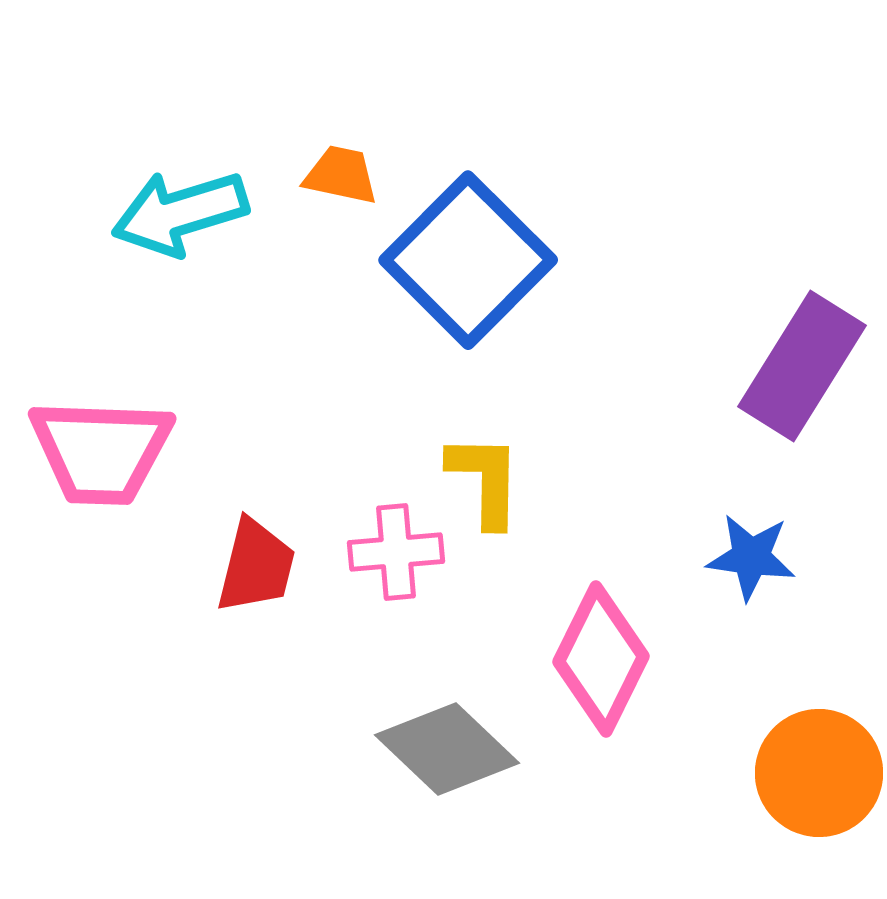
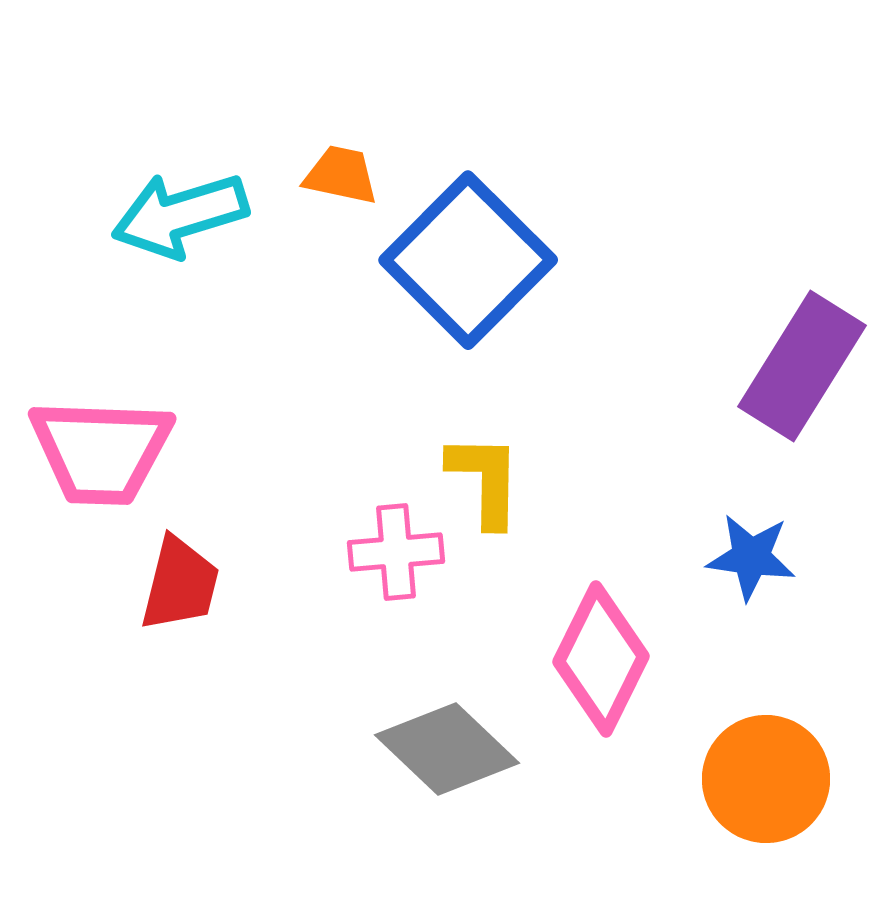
cyan arrow: moved 2 px down
red trapezoid: moved 76 px left, 18 px down
orange circle: moved 53 px left, 6 px down
